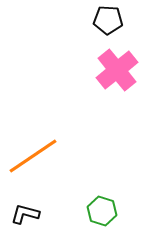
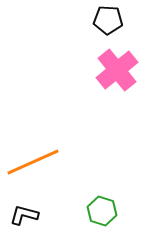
orange line: moved 6 px down; rotated 10 degrees clockwise
black L-shape: moved 1 px left, 1 px down
